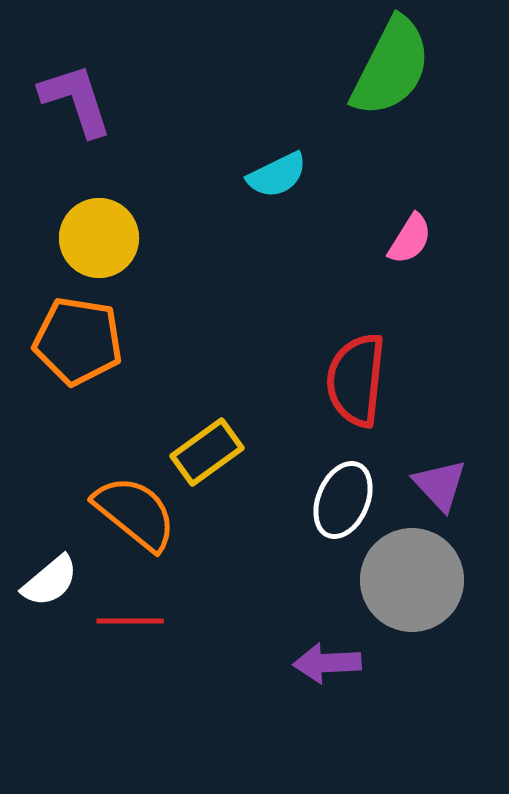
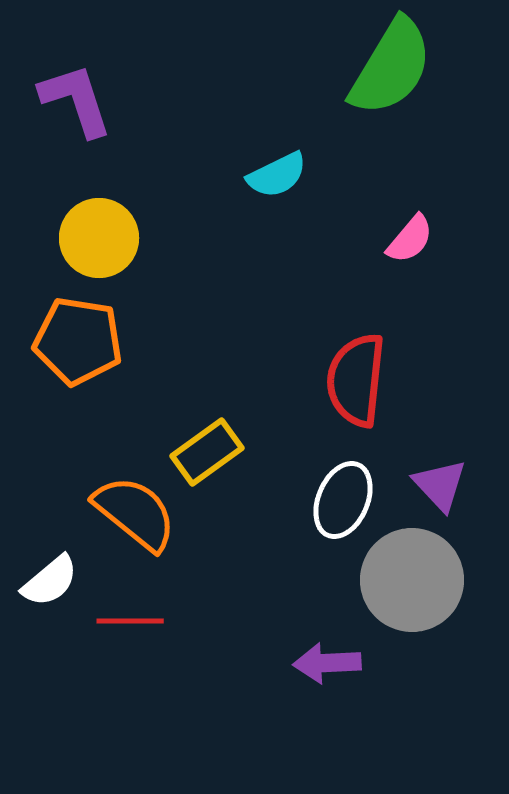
green semicircle: rotated 4 degrees clockwise
pink semicircle: rotated 8 degrees clockwise
